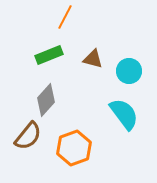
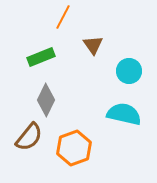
orange line: moved 2 px left
green rectangle: moved 8 px left, 2 px down
brown triangle: moved 14 px up; rotated 40 degrees clockwise
gray diamond: rotated 16 degrees counterclockwise
cyan semicircle: rotated 40 degrees counterclockwise
brown semicircle: moved 1 px right, 1 px down
